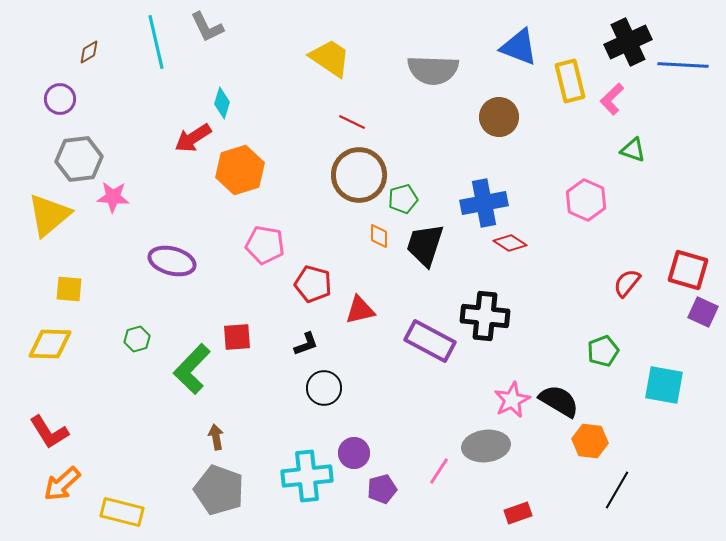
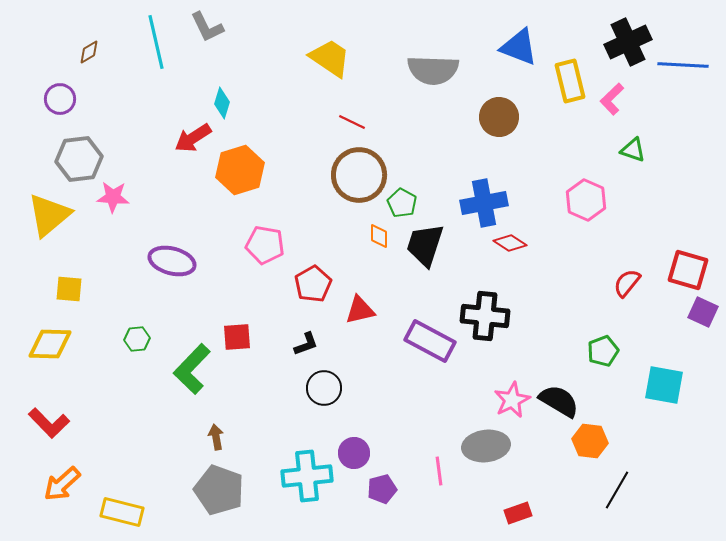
green pentagon at (403, 199): moved 1 px left, 4 px down; rotated 28 degrees counterclockwise
red pentagon at (313, 284): rotated 27 degrees clockwise
green hexagon at (137, 339): rotated 10 degrees clockwise
red L-shape at (49, 432): moved 9 px up; rotated 12 degrees counterclockwise
pink line at (439, 471): rotated 40 degrees counterclockwise
